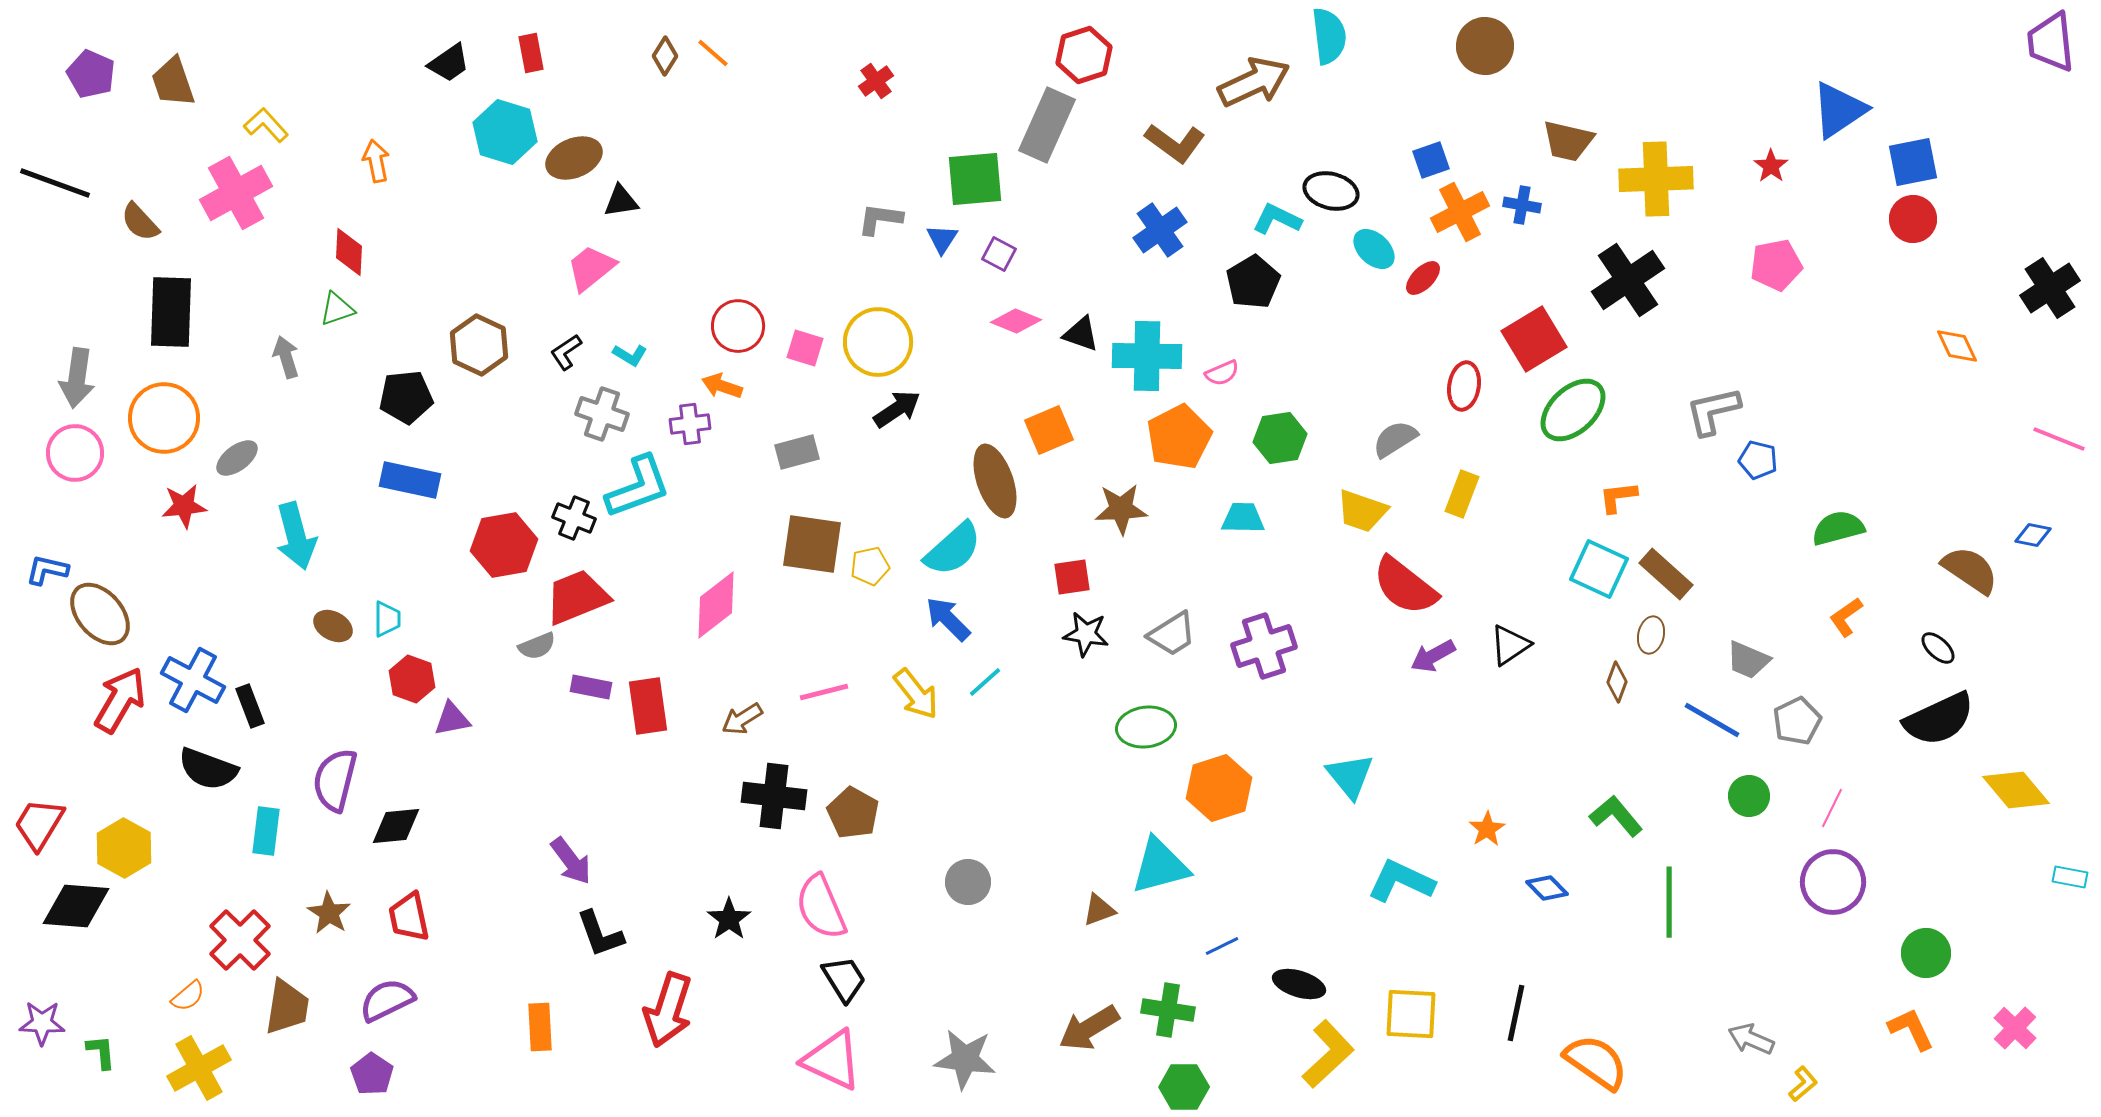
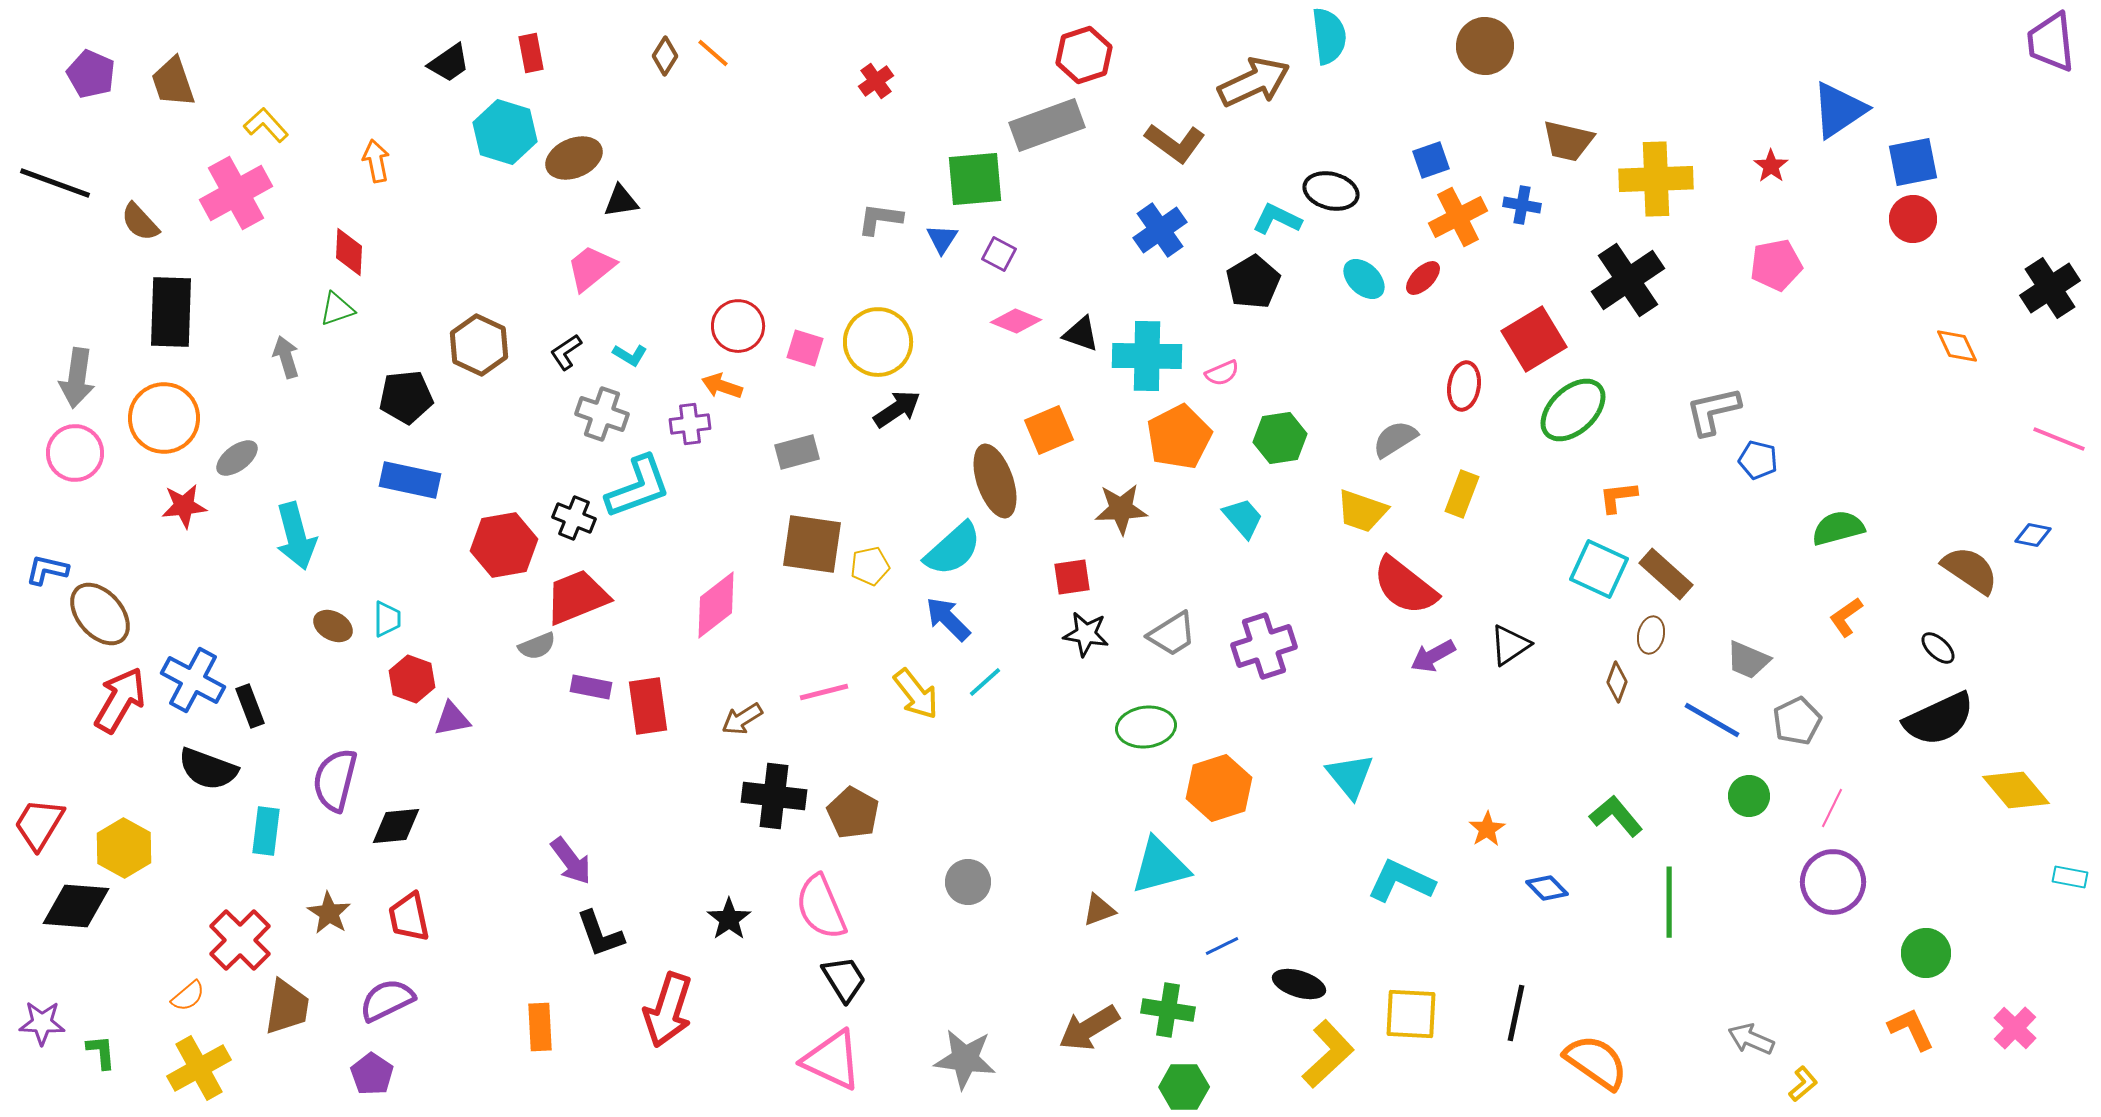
gray rectangle at (1047, 125): rotated 46 degrees clockwise
orange cross at (1460, 212): moved 2 px left, 5 px down
cyan ellipse at (1374, 249): moved 10 px left, 30 px down
cyan trapezoid at (1243, 518): rotated 48 degrees clockwise
